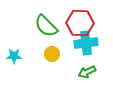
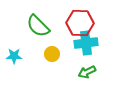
green semicircle: moved 8 px left
